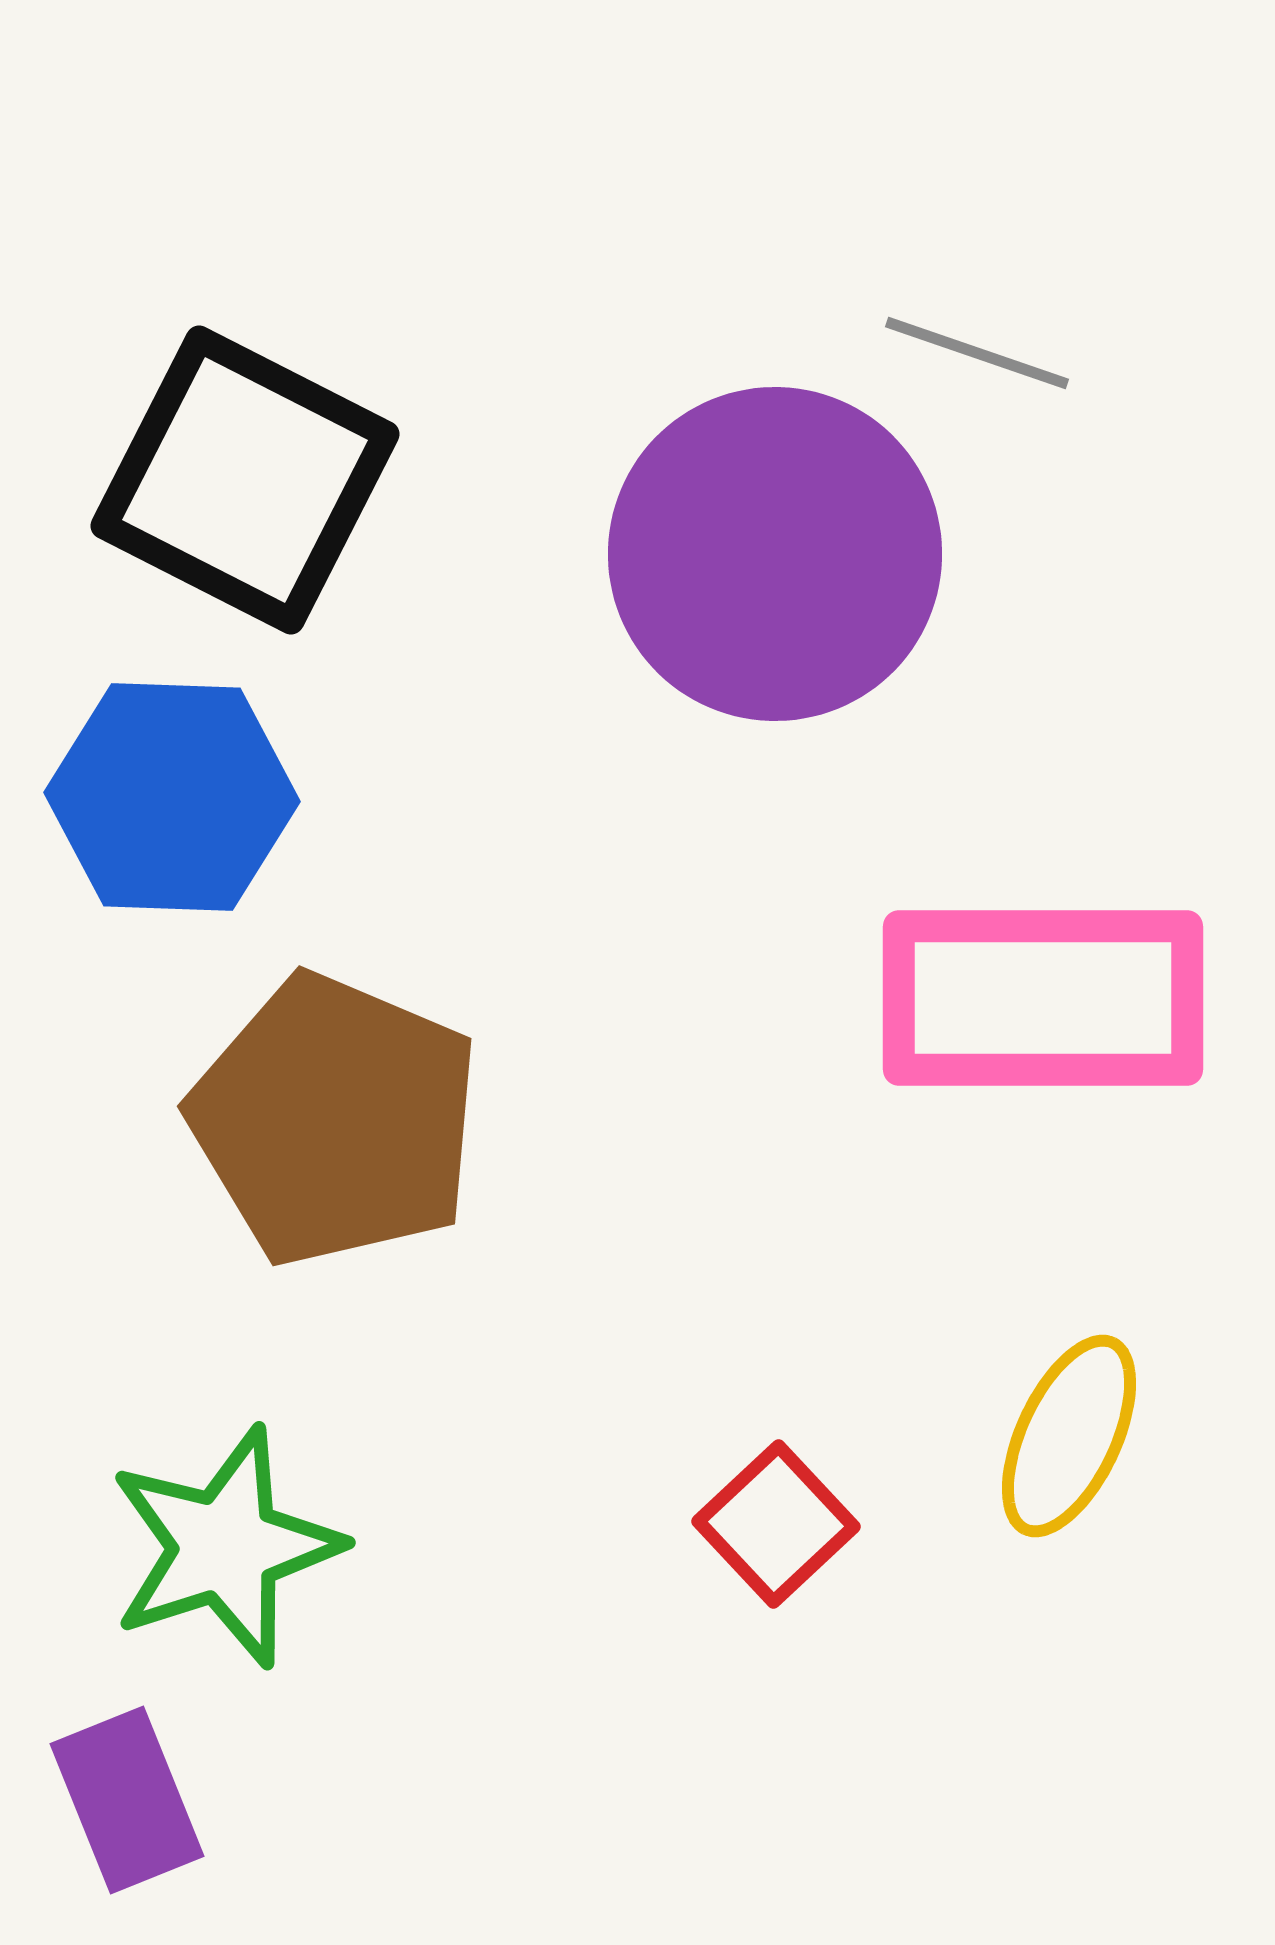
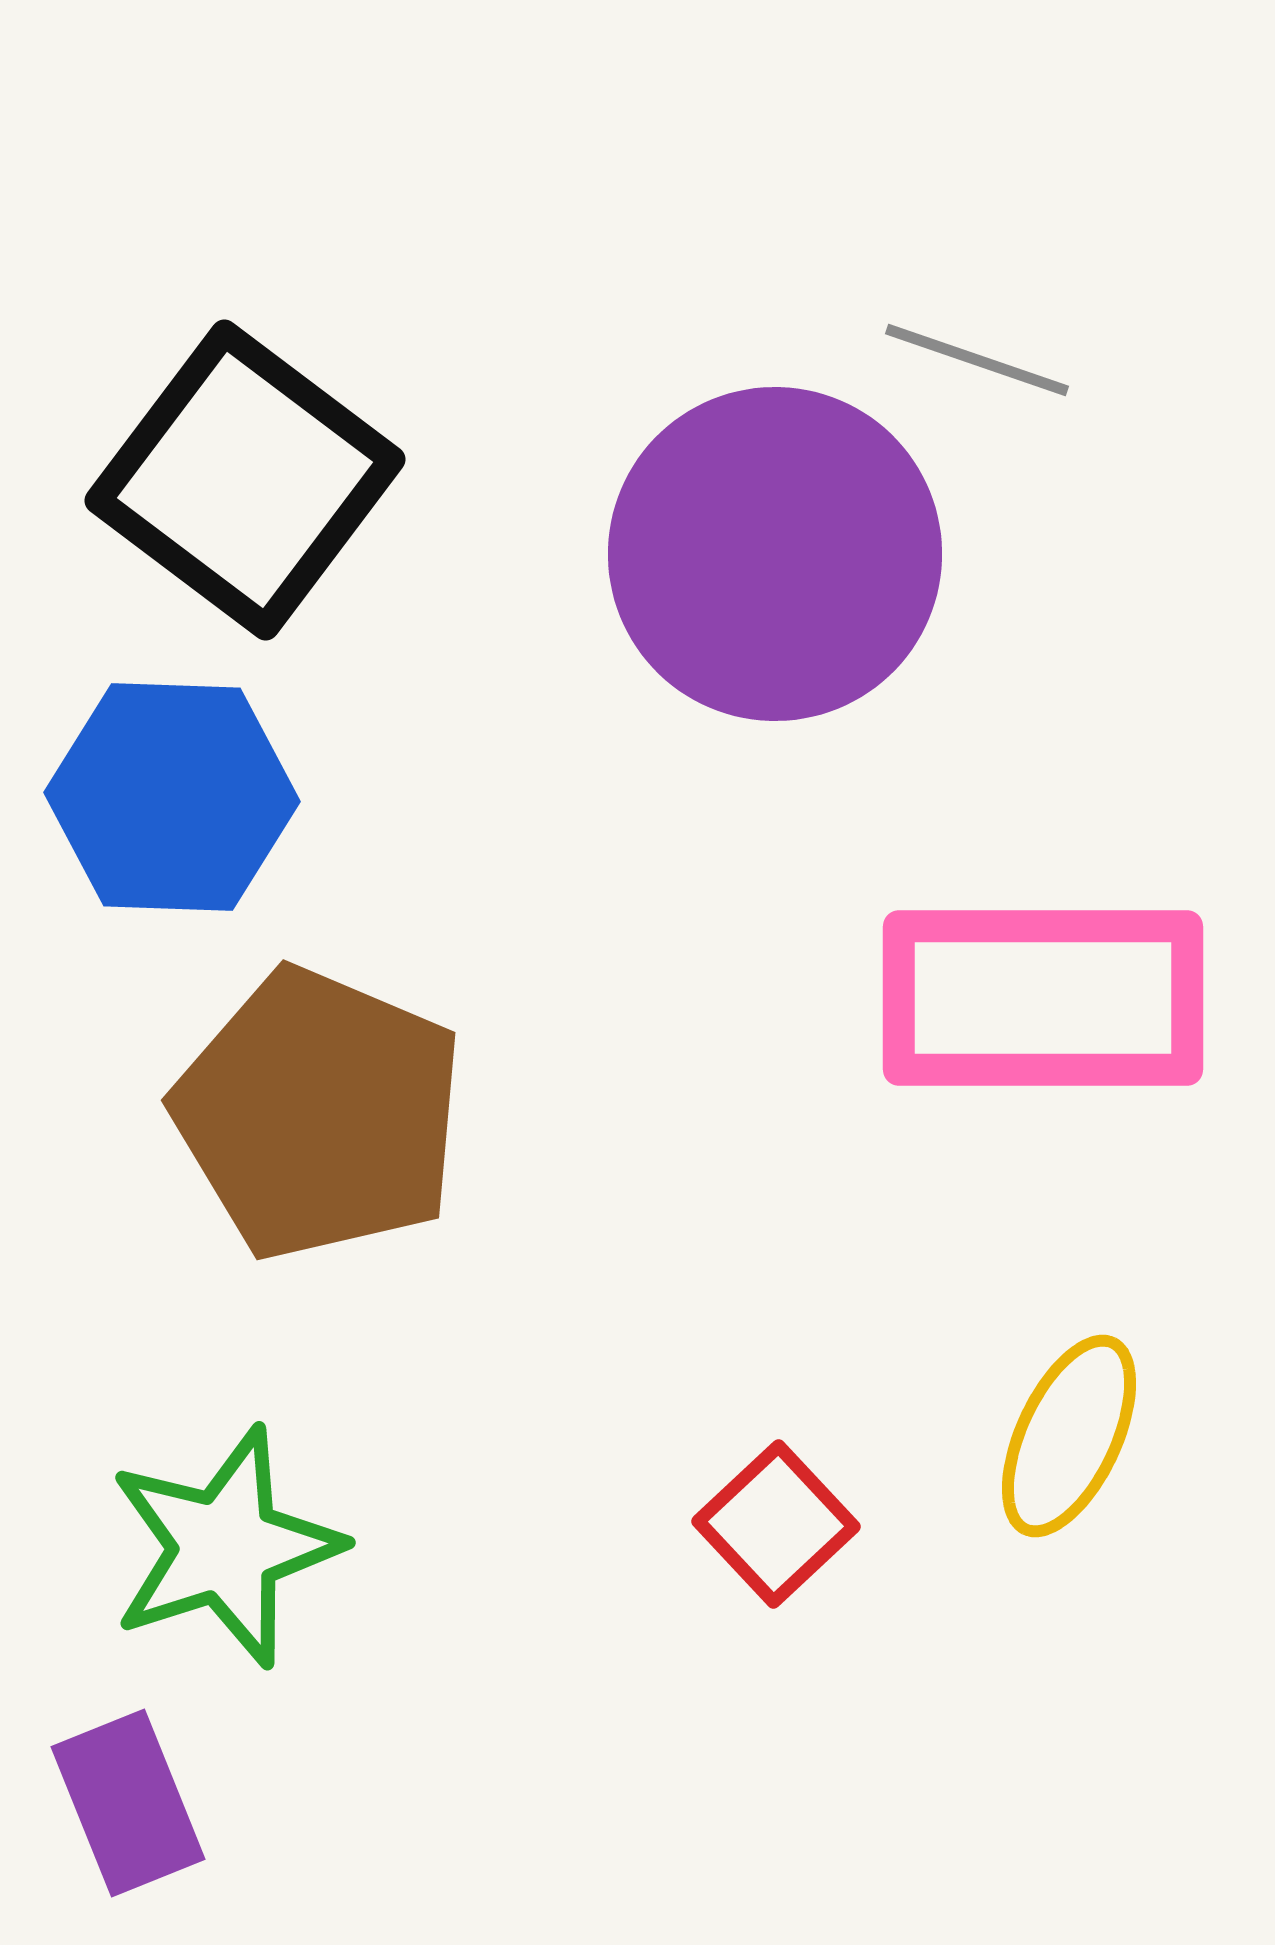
gray line: moved 7 px down
black square: rotated 10 degrees clockwise
brown pentagon: moved 16 px left, 6 px up
purple rectangle: moved 1 px right, 3 px down
